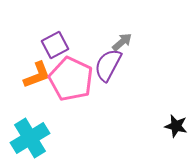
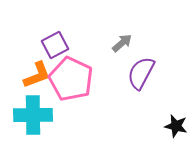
gray arrow: moved 1 px down
purple semicircle: moved 33 px right, 8 px down
cyan cross: moved 3 px right, 23 px up; rotated 30 degrees clockwise
